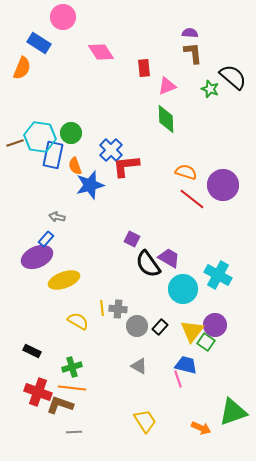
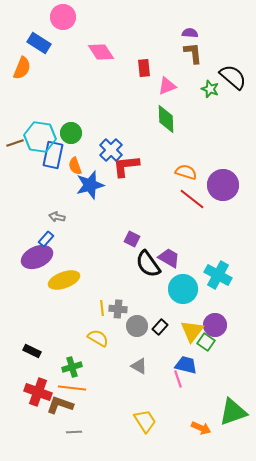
yellow semicircle at (78, 321): moved 20 px right, 17 px down
